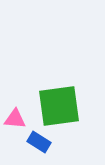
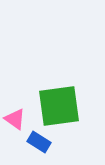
pink triangle: rotated 30 degrees clockwise
